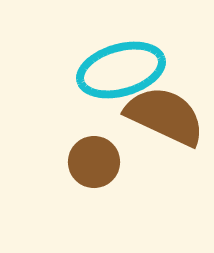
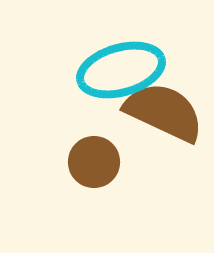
brown semicircle: moved 1 px left, 4 px up
